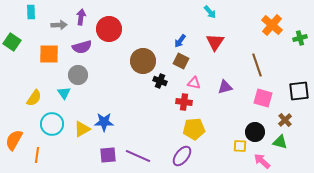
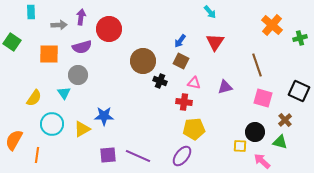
black square: rotated 30 degrees clockwise
blue star: moved 6 px up
